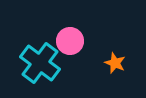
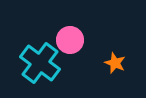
pink circle: moved 1 px up
